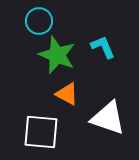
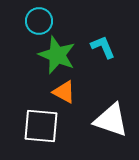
orange triangle: moved 3 px left, 2 px up
white triangle: moved 3 px right, 2 px down
white square: moved 6 px up
